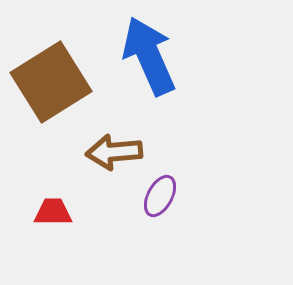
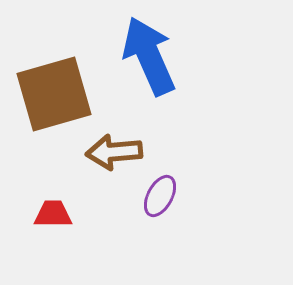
brown square: moved 3 px right, 12 px down; rotated 16 degrees clockwise
red trapezoid: moved 2 px down
